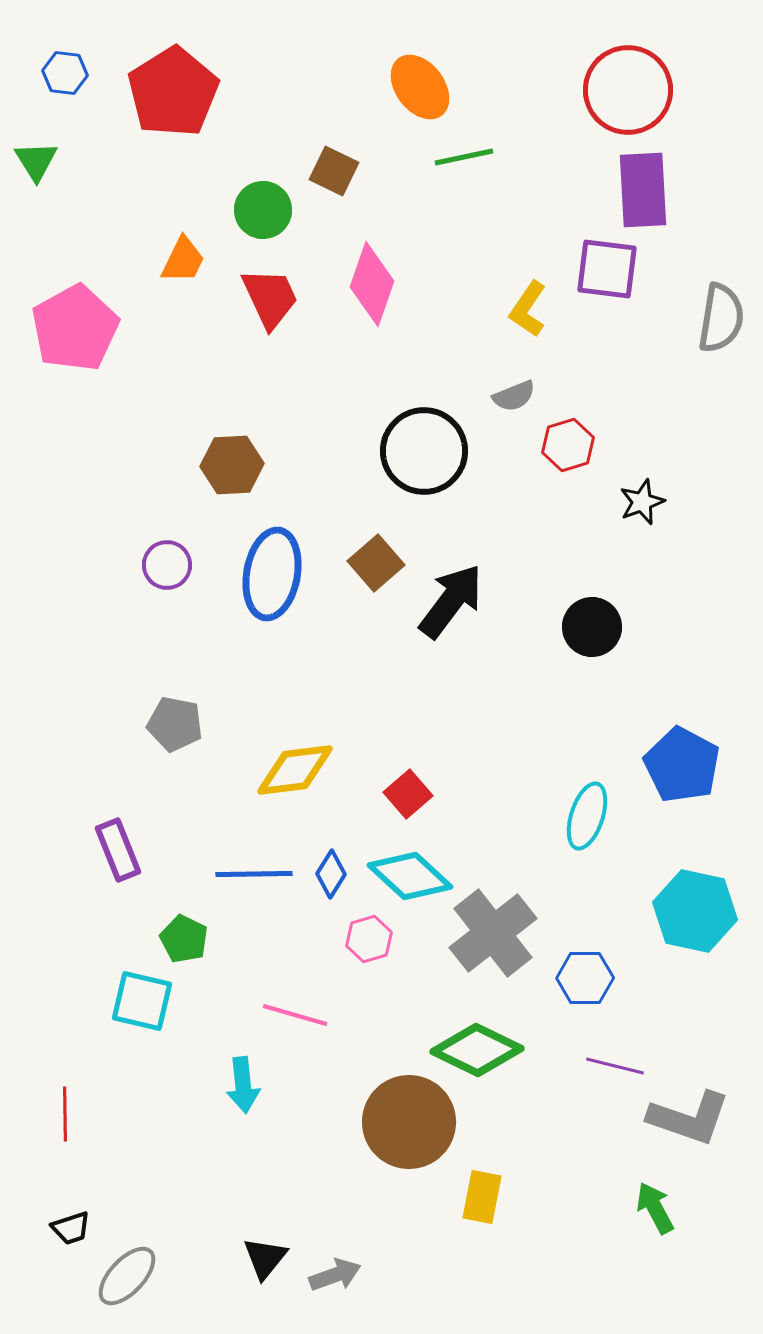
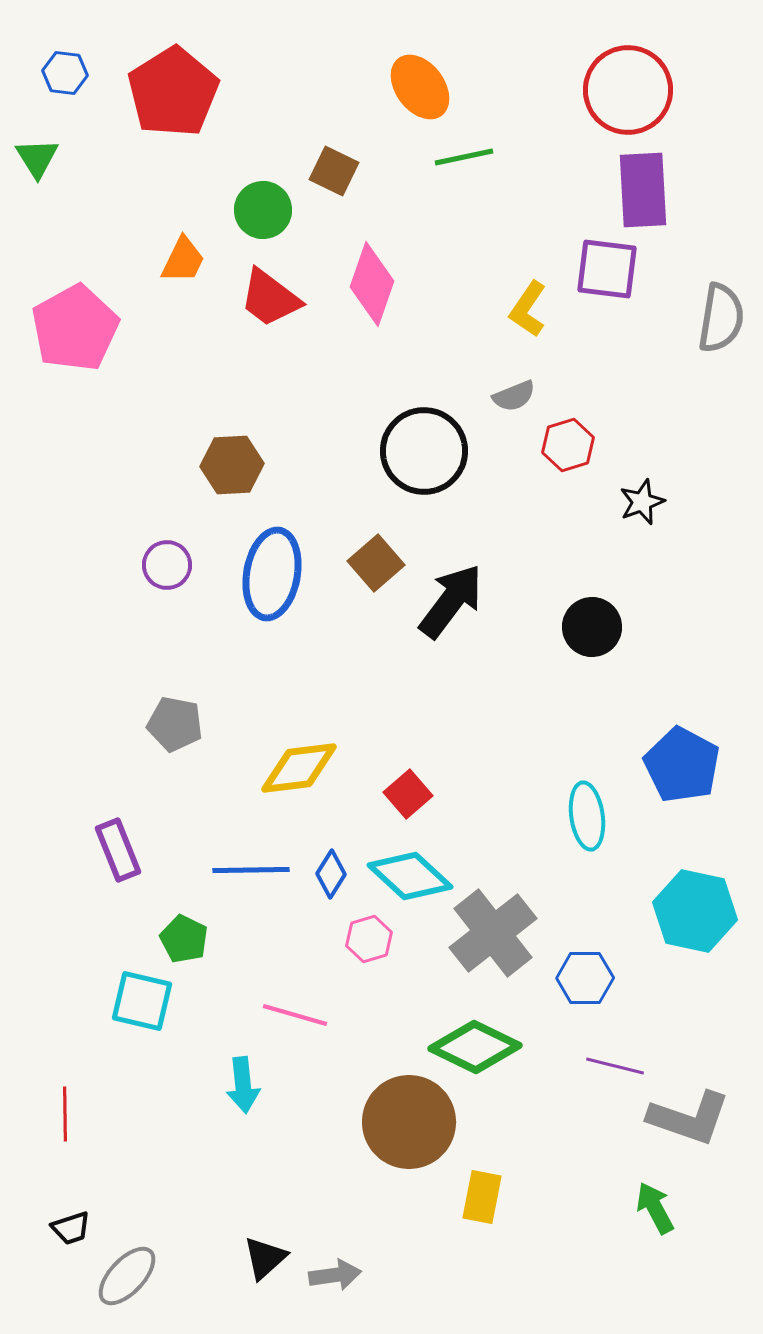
green triangle at (36, 161): moved 1 px right, 3 px up
red trapezoid at (270, 298): rotated 152 degrees clockwise
yellow diamond at (295, 770): moved 4 px right, 2 px up
cyan ellipse at (587, 816): rotated 26 degrees counterclockwise
blue line at (254, 874): moved 3 px left, 4 px up
green diamond at (477, 1050): moved 2 px left, 3 px up
black triangle at (265, 1258): rotated 9 degrees clockwise
gray arrow at (335, 1275): rotated 12 degrees clockwise
